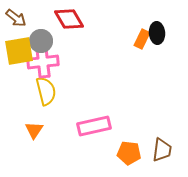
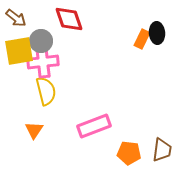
red diamond: rotated 12 degrees clockwise
pink rectangle: rotated 8 degrees counterclockwise
